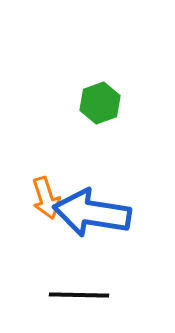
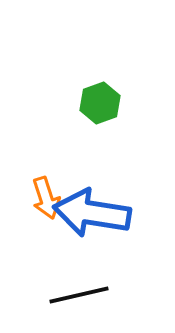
black line: rotated 14 degrees counterclockwise
